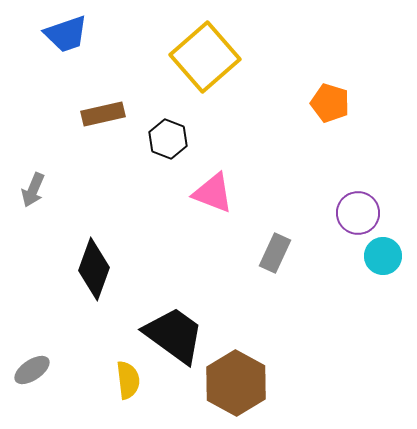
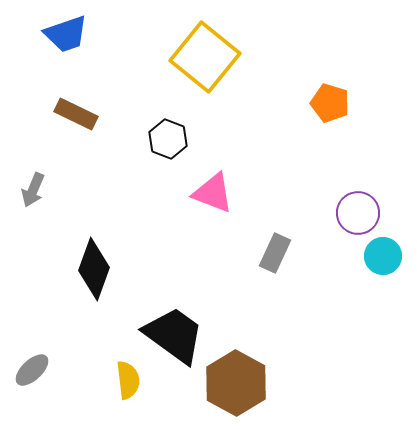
yellow square: rotated 10 degrees counterclockwise
brown rectangle: moved 27 px left; rotated 39 degrees clockwise
gray ellipse: rotated 9 degrees counterclockwise
